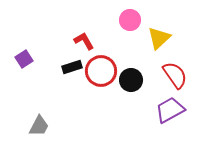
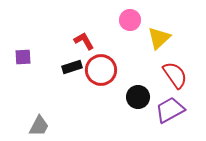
purple square: moved 1 px left, 2 px up; rotated 30 degrees clockwise
red circle: moved 1 px up
black circle: moved 7 px right, 17 px down
